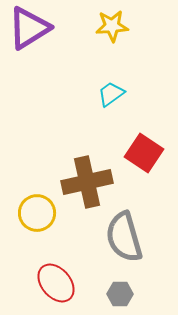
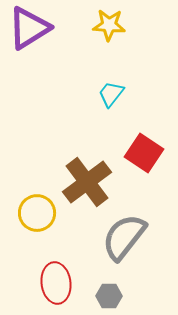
yellow star: moved 3 px left, 1 px up; rotated 8 degrees clockwise
cyan trapezoid: rotated 16 degrees counterclockwise
brown cross: rotated 24 degrees counterclockwise
gray semicircle: rotated 54 degrees clockwise
red ellipse: rotated 33 degrees clockwise
gray hexagon: moved 11 px left, 2 px down
